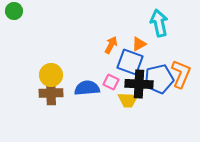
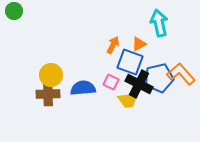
orange arrow: moved 2 px right
orange L-shape: rotated 64 degrees counterclockwise
blue pentagon: moved 1 px up
black cross: rotated 24 degrees clockwise
blue semicircle: moved 4 px left
brown cross: moved 3 px left, 1 px down
yellow trapezoid: rotated 10 degrees counterclockwise
